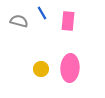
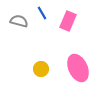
pink rectangle: rotated 18 degrees clockwise
pink ellipse: moved 8 px right; rotated 28 degrees counterclockwise
